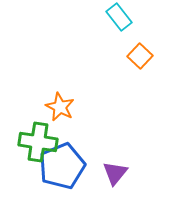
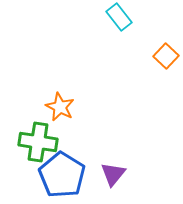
orange square: moved 26 px right
blue pentagon: moved 9 px down; rotated 18 degrees counterclockwise
purple triangle: moved 2 px left, 1 px down
